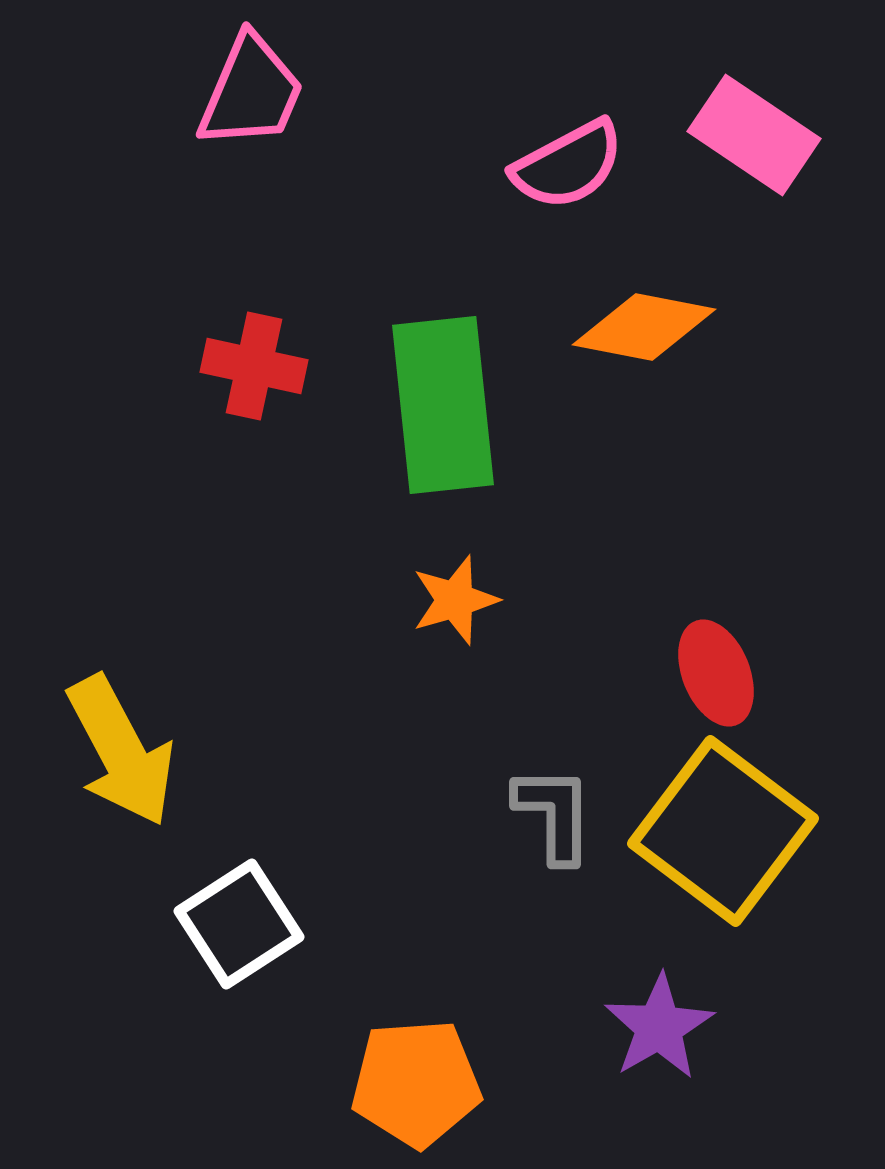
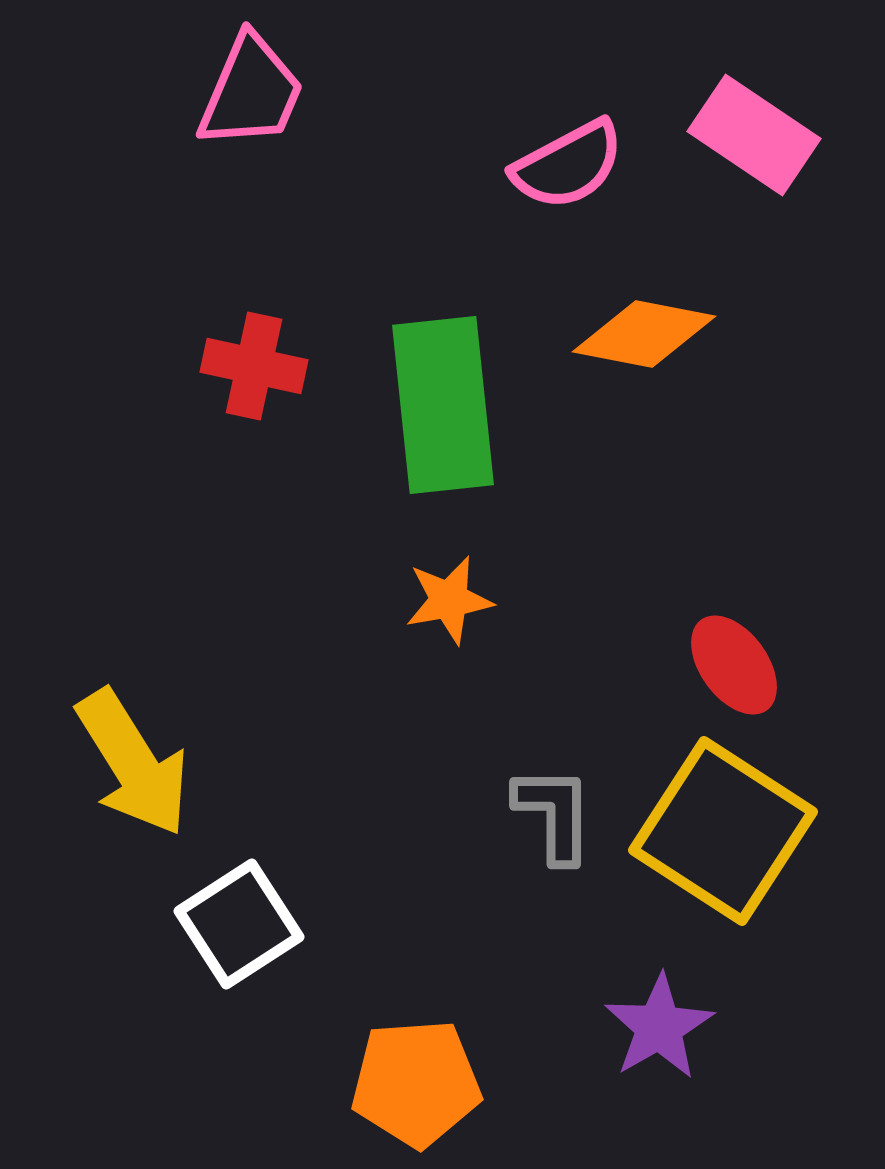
orange diamond: moved 7 px down
orange star: moved 6 px left; rotated 6 degrees clockwise
red ellipse: moved 18 px right, 8 px up; rotated 14 degrees counterclockwise
yellow arrow: moved 12 px right, 12 px down; rotated 4 degrees counterclockwise
yellow square: rotated 4 degrees counterclockwise
